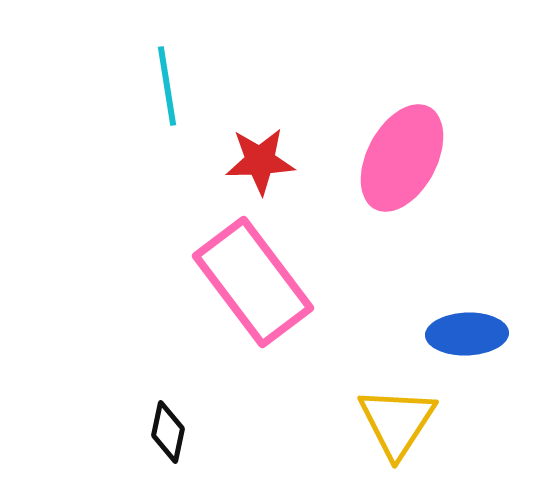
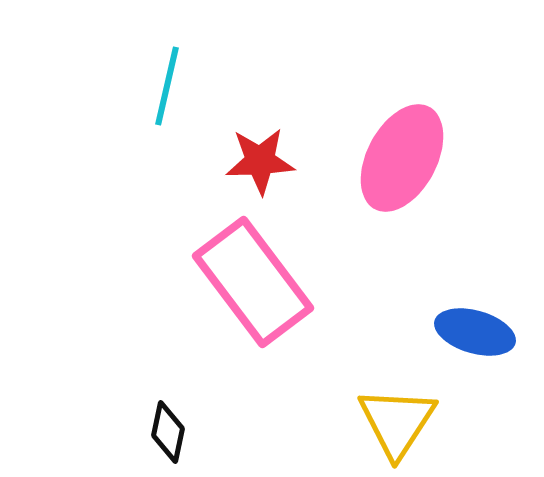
cyan line: rotated 22 degrees clockwise
blue ellipse: moved 8 px right, 2 px up; rotated 18 degrees clockwise
